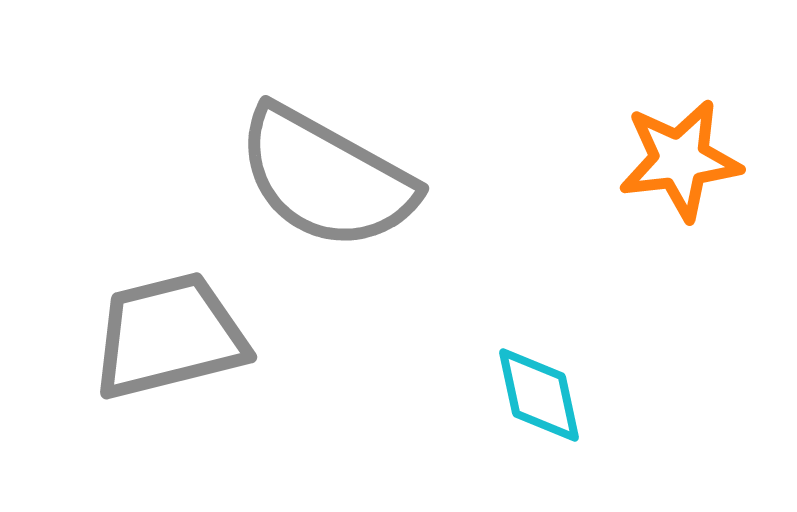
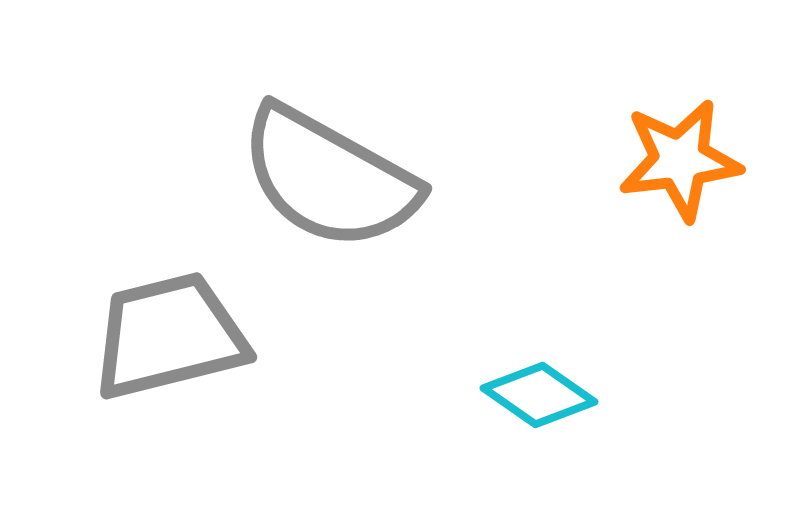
gray semicircle: moved 3 px right
cyan diamond: rotated 43 degrees counterclockwise
